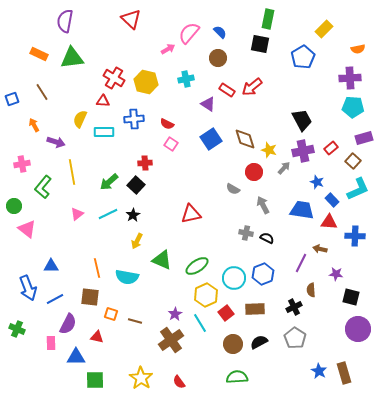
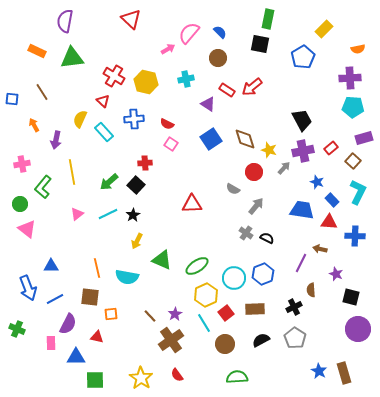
orange rectangle at (39, 54): moved 2 px left, 3 px up
red cross at (114, 78): moved 2 px up
blue square at (12, 99): rotated 24 degrees clockwise
red triangle at (103, 101): rotated 40 degrees clockwise
cyan rectangle at (104, 132): rotated 48 degrees clockwise
purple arrow at (56, 142): moved 2 px up; rotated 84 degrees clockwise
cyan L-shape at (358, 189): moved 3 px down; rotated 40 degrees counterclockwise
gray arrow at (263, 205): moved 7 px left, 1 px down; rotated 66 degrees clockwise
green circle at (14, 206): moved 6 px right, 2 px up
red triangle at (191, 214): moved 1 px right, 10 px up; rotated 10 degrees clockwise
gray cross at (246, 233): rotated 24 degrees clockwise
purple star at (336, 274): rotated 16 degrees clockwise
orange square at (111, 314): rotated 24 degrees counterclockwise
brown line at (135, 321): moved 15 px right, 5 px up; rotated 32 degrees clockwise
cyan line at (200, 323): moved 4 px right
black semicircle at (259, 342): moved 2 px right, 2 px up
brown circle at (233, 344): moved 8 px left
red semicircle at (179, 382): moved 2 px left, 7 px up
